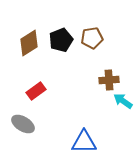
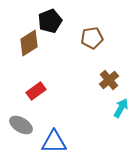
black pentagon: moved 11 px left, 19 px up
brown cross: rotated 36 degrees counterclockwise
cyan arrow: moved 2 px left, 7 px down; rotated 84 degrees clockwise
gray ellipse: moved 2 px left, 1 px down
blue triangle: moved 30 px left
